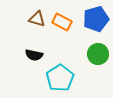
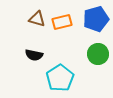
orange rectangle: rotated 42 degrees counterclockwise
